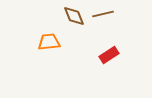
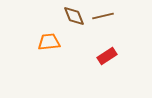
brown line: moved 2 px down
red rectangle: moved 2 px left, 1 px down
